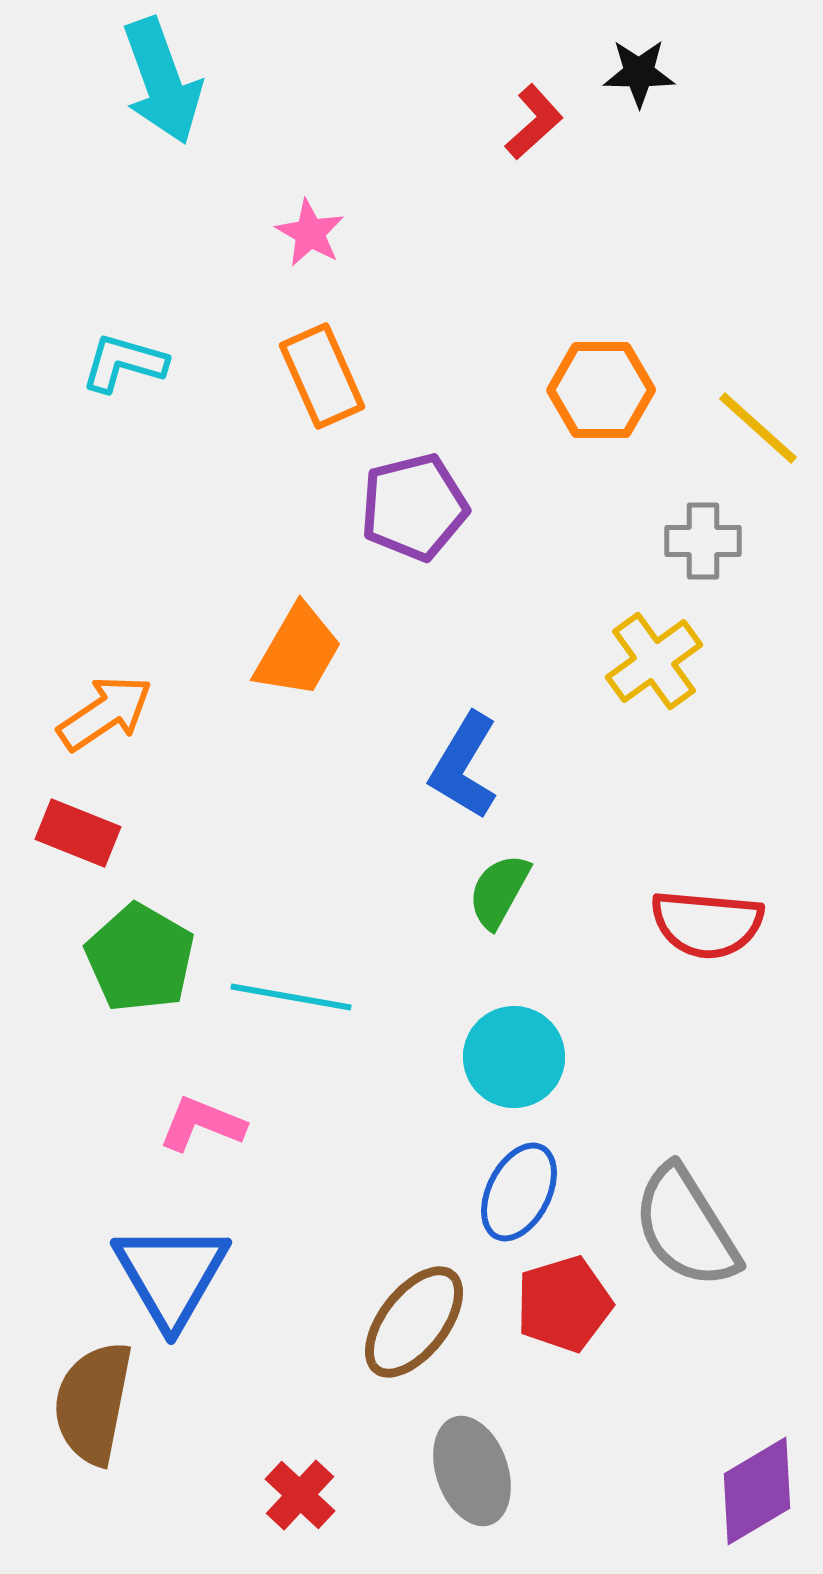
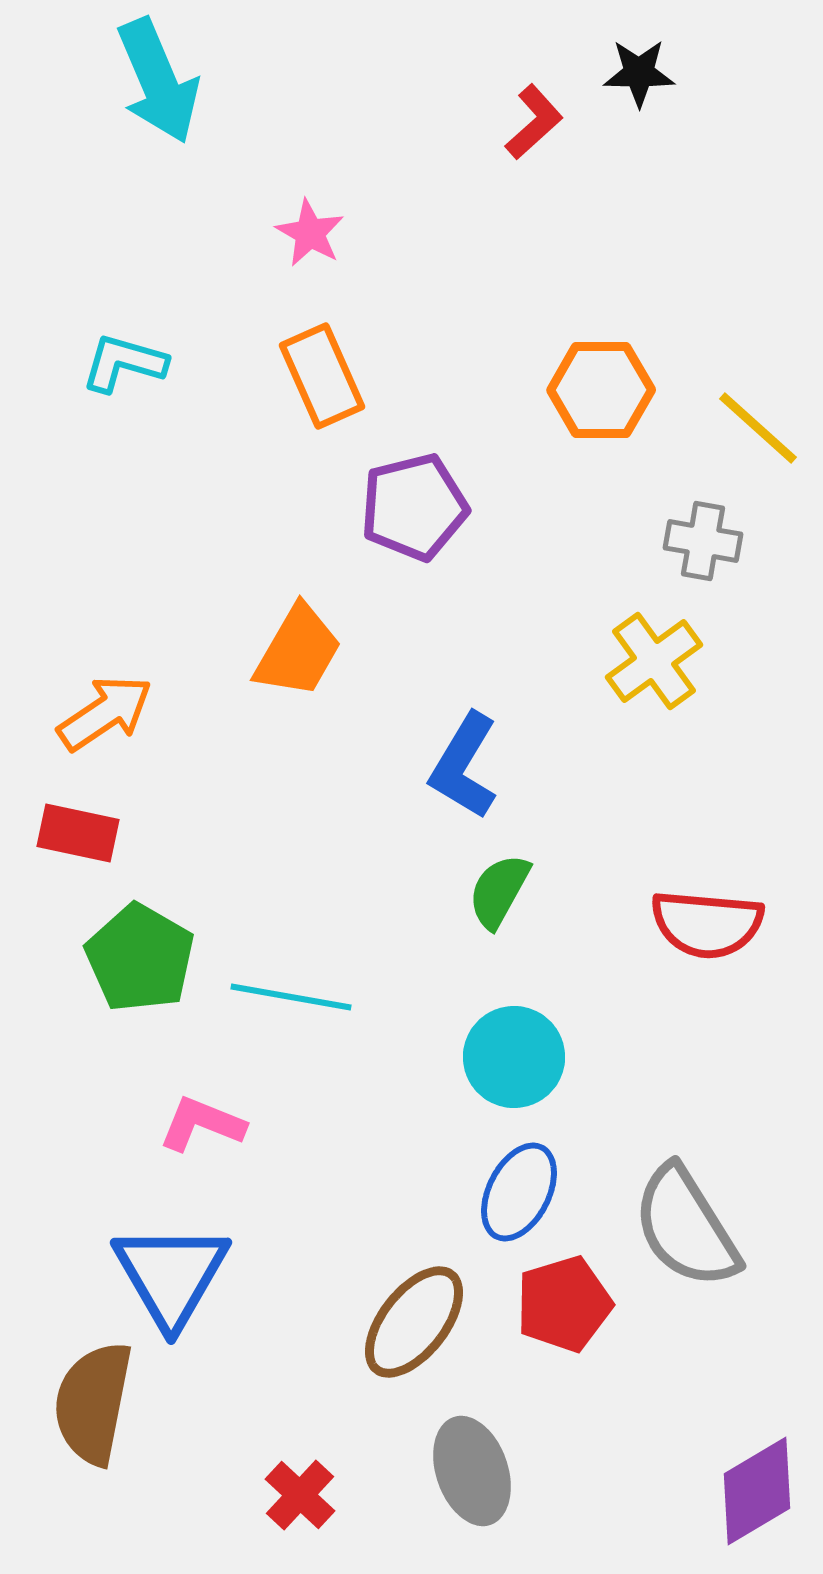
cyan arrow: moved 4 px left; rotated 3 degrees counterclockwise
gray cross: rotated 10 degrees clockwise
red rectangle: rotated 10 degrees counterclockwise
